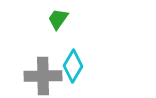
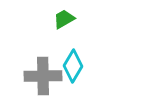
green trapezoid: moved 6 px right; rotated 25 degrees clockwise
